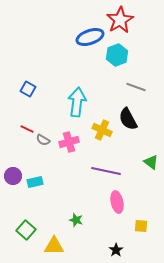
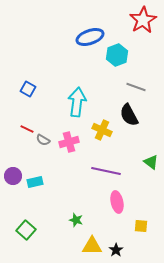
red star: moved 23 px right
black semicircle: moved 1 px right, 4 px up
yellow triangle: moved 38 px right
